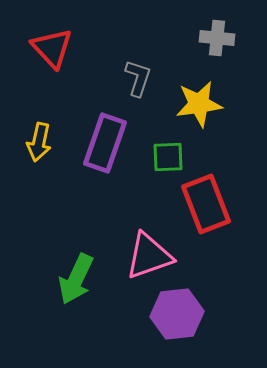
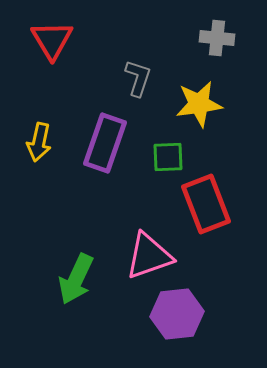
red triangle: moved 8 px up; rotated 12 degrees clockwise
